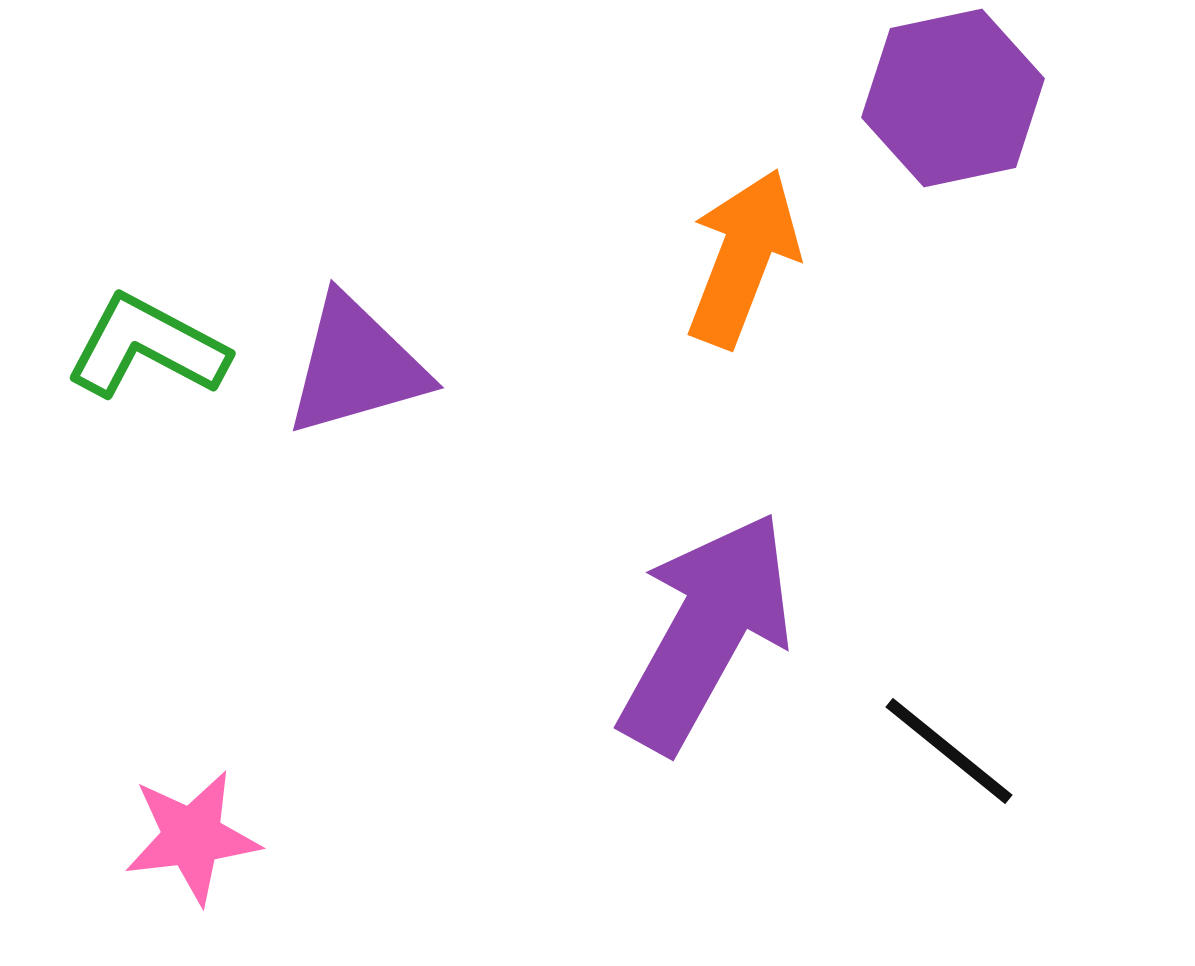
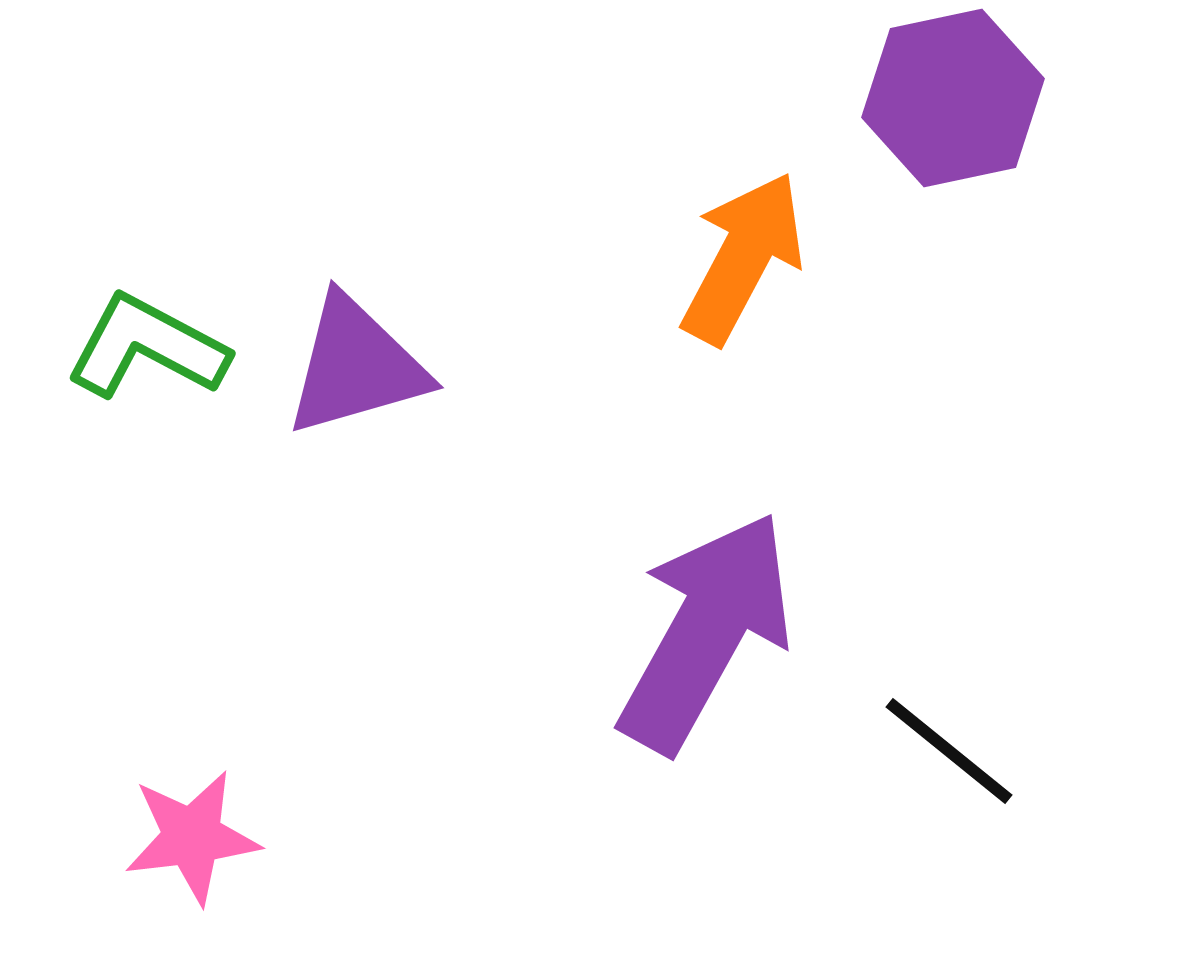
orange arrow: rotated 7 degrees clockwise
